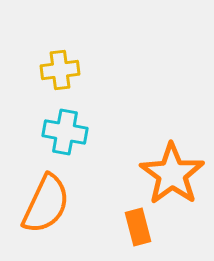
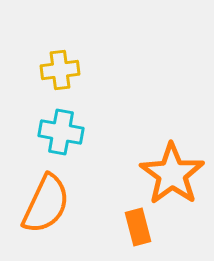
cyan cross: moved 4 px left
